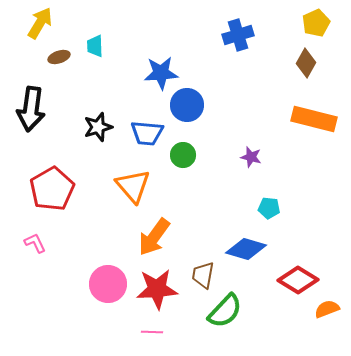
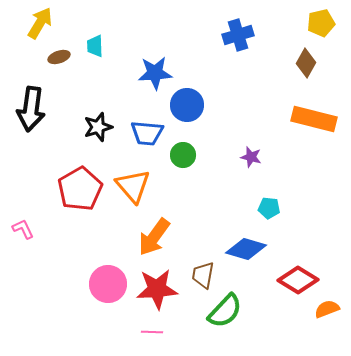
yellow pentagon: moved 5 px right; rotated 12 degrees clockwise
blue star: moved 6 px left
red pentagon: moved 28 px right
pink L-shape: moved 12 px left, 14 px up
